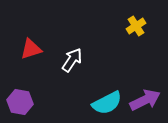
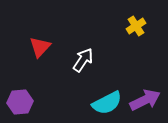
red triangle: moved 9 px right, 2 px up; rotated 30 degrees counterclockwise
white arrow: moved 11 px right
purple hexagon: rotated 15 degrees counterclockwise
